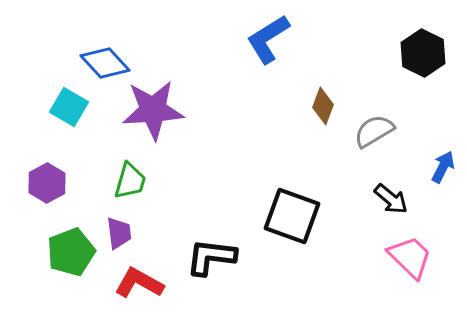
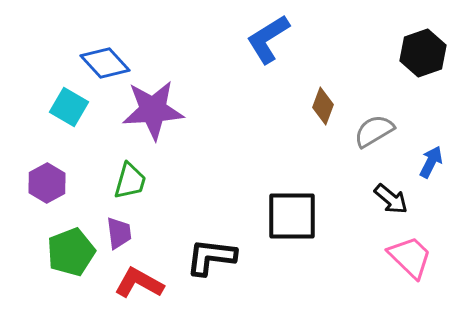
black hexagon: rotated 15 degrees clockwise
blue arrow: moved 12 px left, 5 px up
black square: rotated 20 degrees counterclockwise
